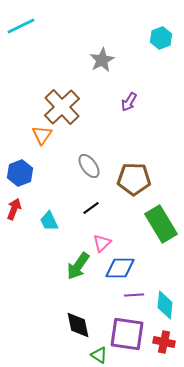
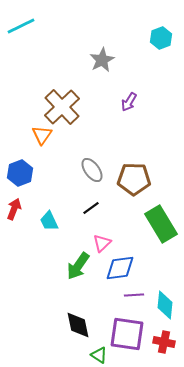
gray ellipse: moved 3 px right, 4 px down
blue diamond: rotated 8 degrees counterclockwise
